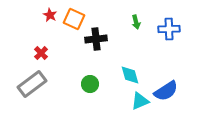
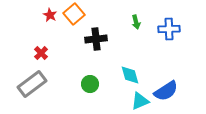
orange square: moved 5 px up; rotated 25 degrees clockwise
